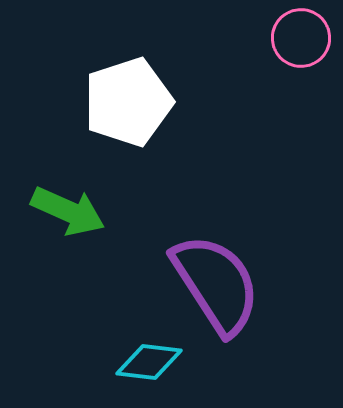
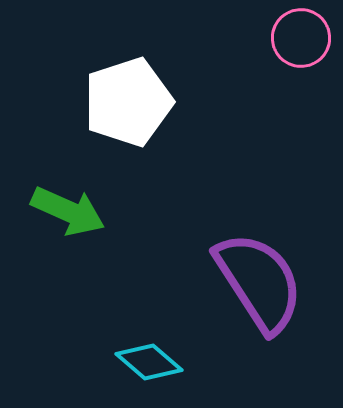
purple semicircle: moved 43 px right, 2 px up
cyan diamond: rotated 34 degrees clockwise
